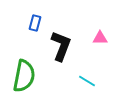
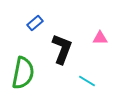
blue rectangle: rotated 35 degrees clockwise
black L-shape: moved 1 px right, 3 px down
green semicircle: moved 1 px left, 3 px up
